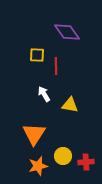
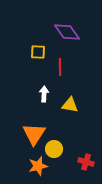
yellow square: moved 1 px right, 3 px up
red line: moved 4 px right, 1 px down
white arrow: rotated 35 degrees clockwise
yellow circle: moved 9 px left, 7 px up
red cross: rotated 21 degrees clockwise
